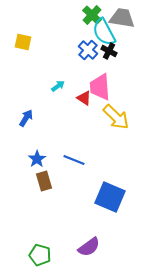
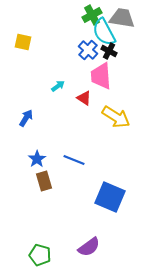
green cross: rotated 18 degrees clockwise
pink trapezoid: moved 1 px right, 11 px up
yellow arrow: rotated 12 degrees counterclockwise
